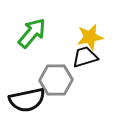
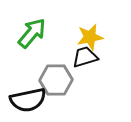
black semicircle: moved 1 px right
